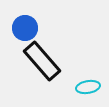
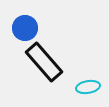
black rectangle: moved 2 px right, 1 px down
